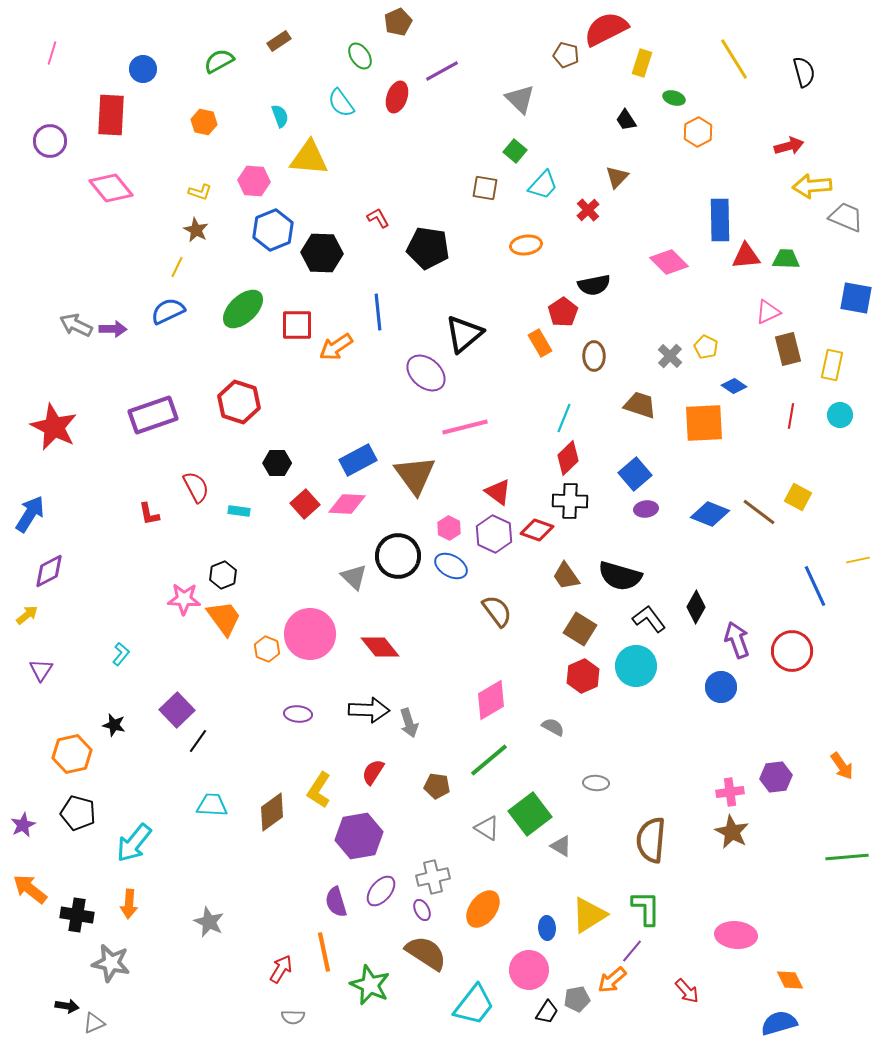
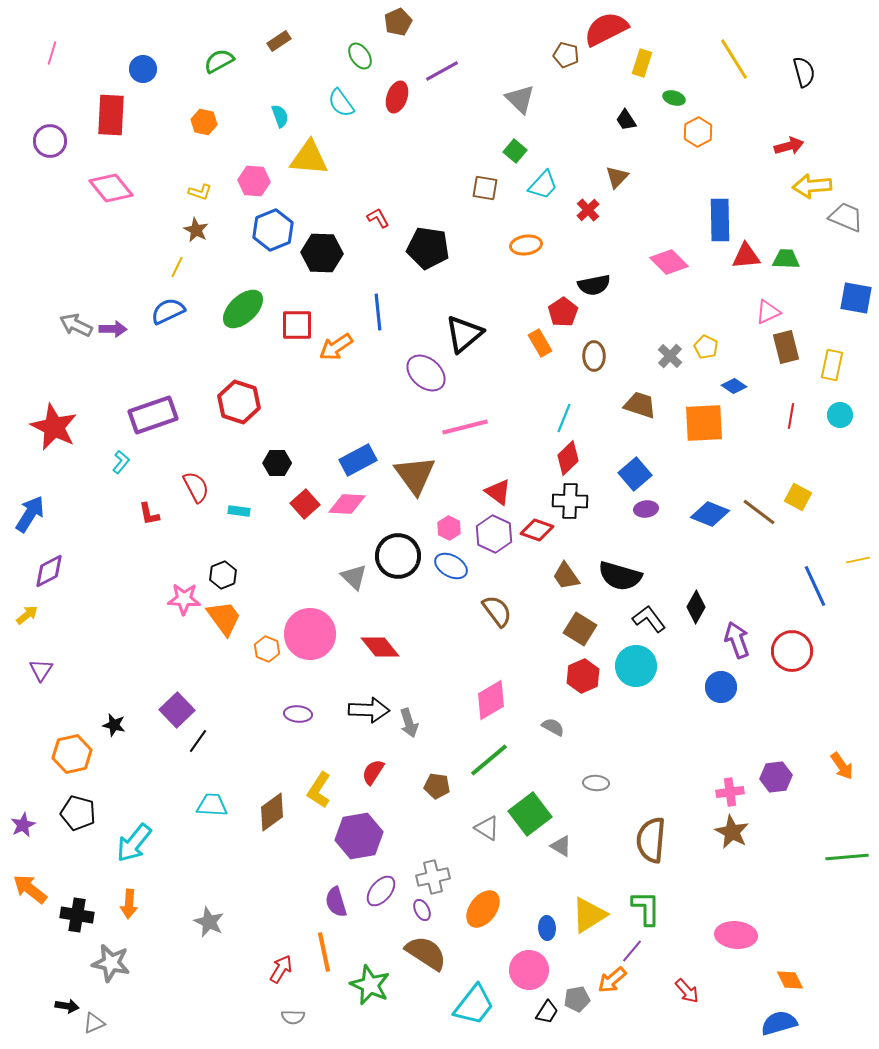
brown rectangle at (788, 349): moved 2 px left, 2 px up
cyan L-shape at (121, 654): moved 192 px up
